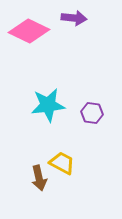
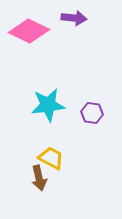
yellow trapezoid: moved 11 px left, 5 px up
